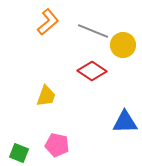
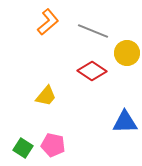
yellow circle: moved 4 px right, 8 px down
yellow trapezoid: rotated 20 degrees clockwise
pink pentagon: moved 4 px left
green square: moved 4 px right, 5 px up; rotated 12 degrees clockwise
